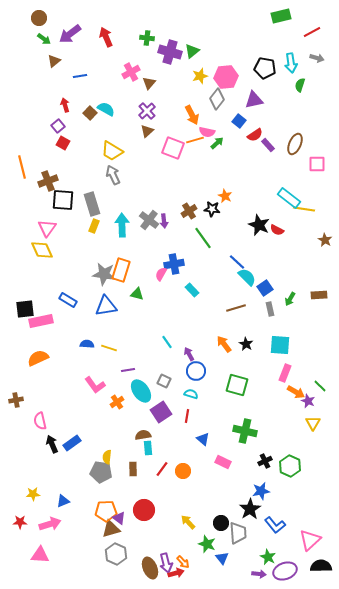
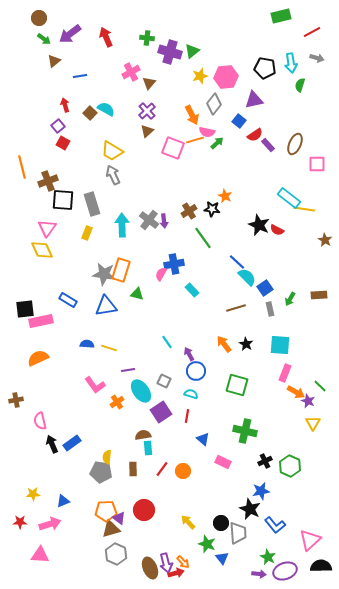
gray diamond at (217, 99): moved 3 px left, 5 px down
yellow rectangle at (94, 226): moved 7 px left, 7 px down
black star at (250, 509): rotated 15 degrees counterclockwise
